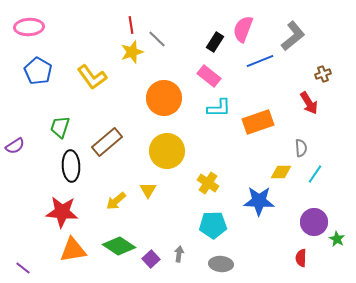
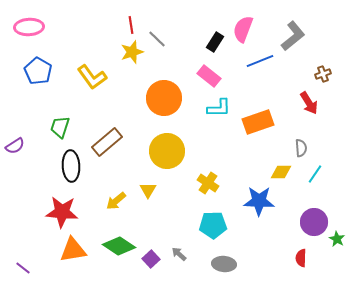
gray arrow: rotated 56 degrees counterclockwise
gray ellipse: moved 3 px right
